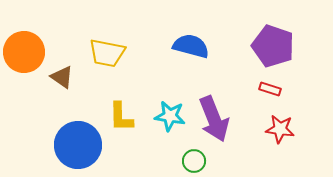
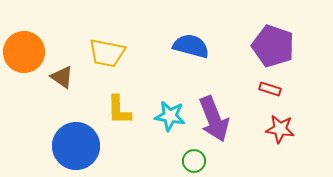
yellow L-shape: moved 2 px left, 7 px up
blue circle: moved 2 px left, 1 px down
